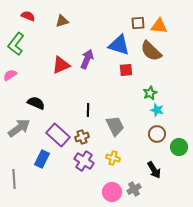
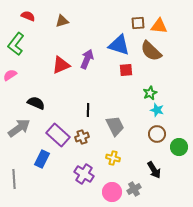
purple cross: moved 13 px down
